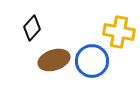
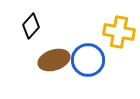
black diamond: moved 1 px left, 2 px up
blue circle: moved 4 px left, 1 px up
